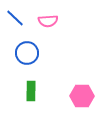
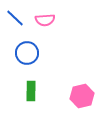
pink semicircle: moved 3 px left, 1 px up
pink hexagon: rotated 15 degrees counterclockwise
